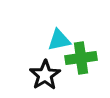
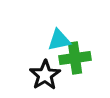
green cross: moved 6 px left
